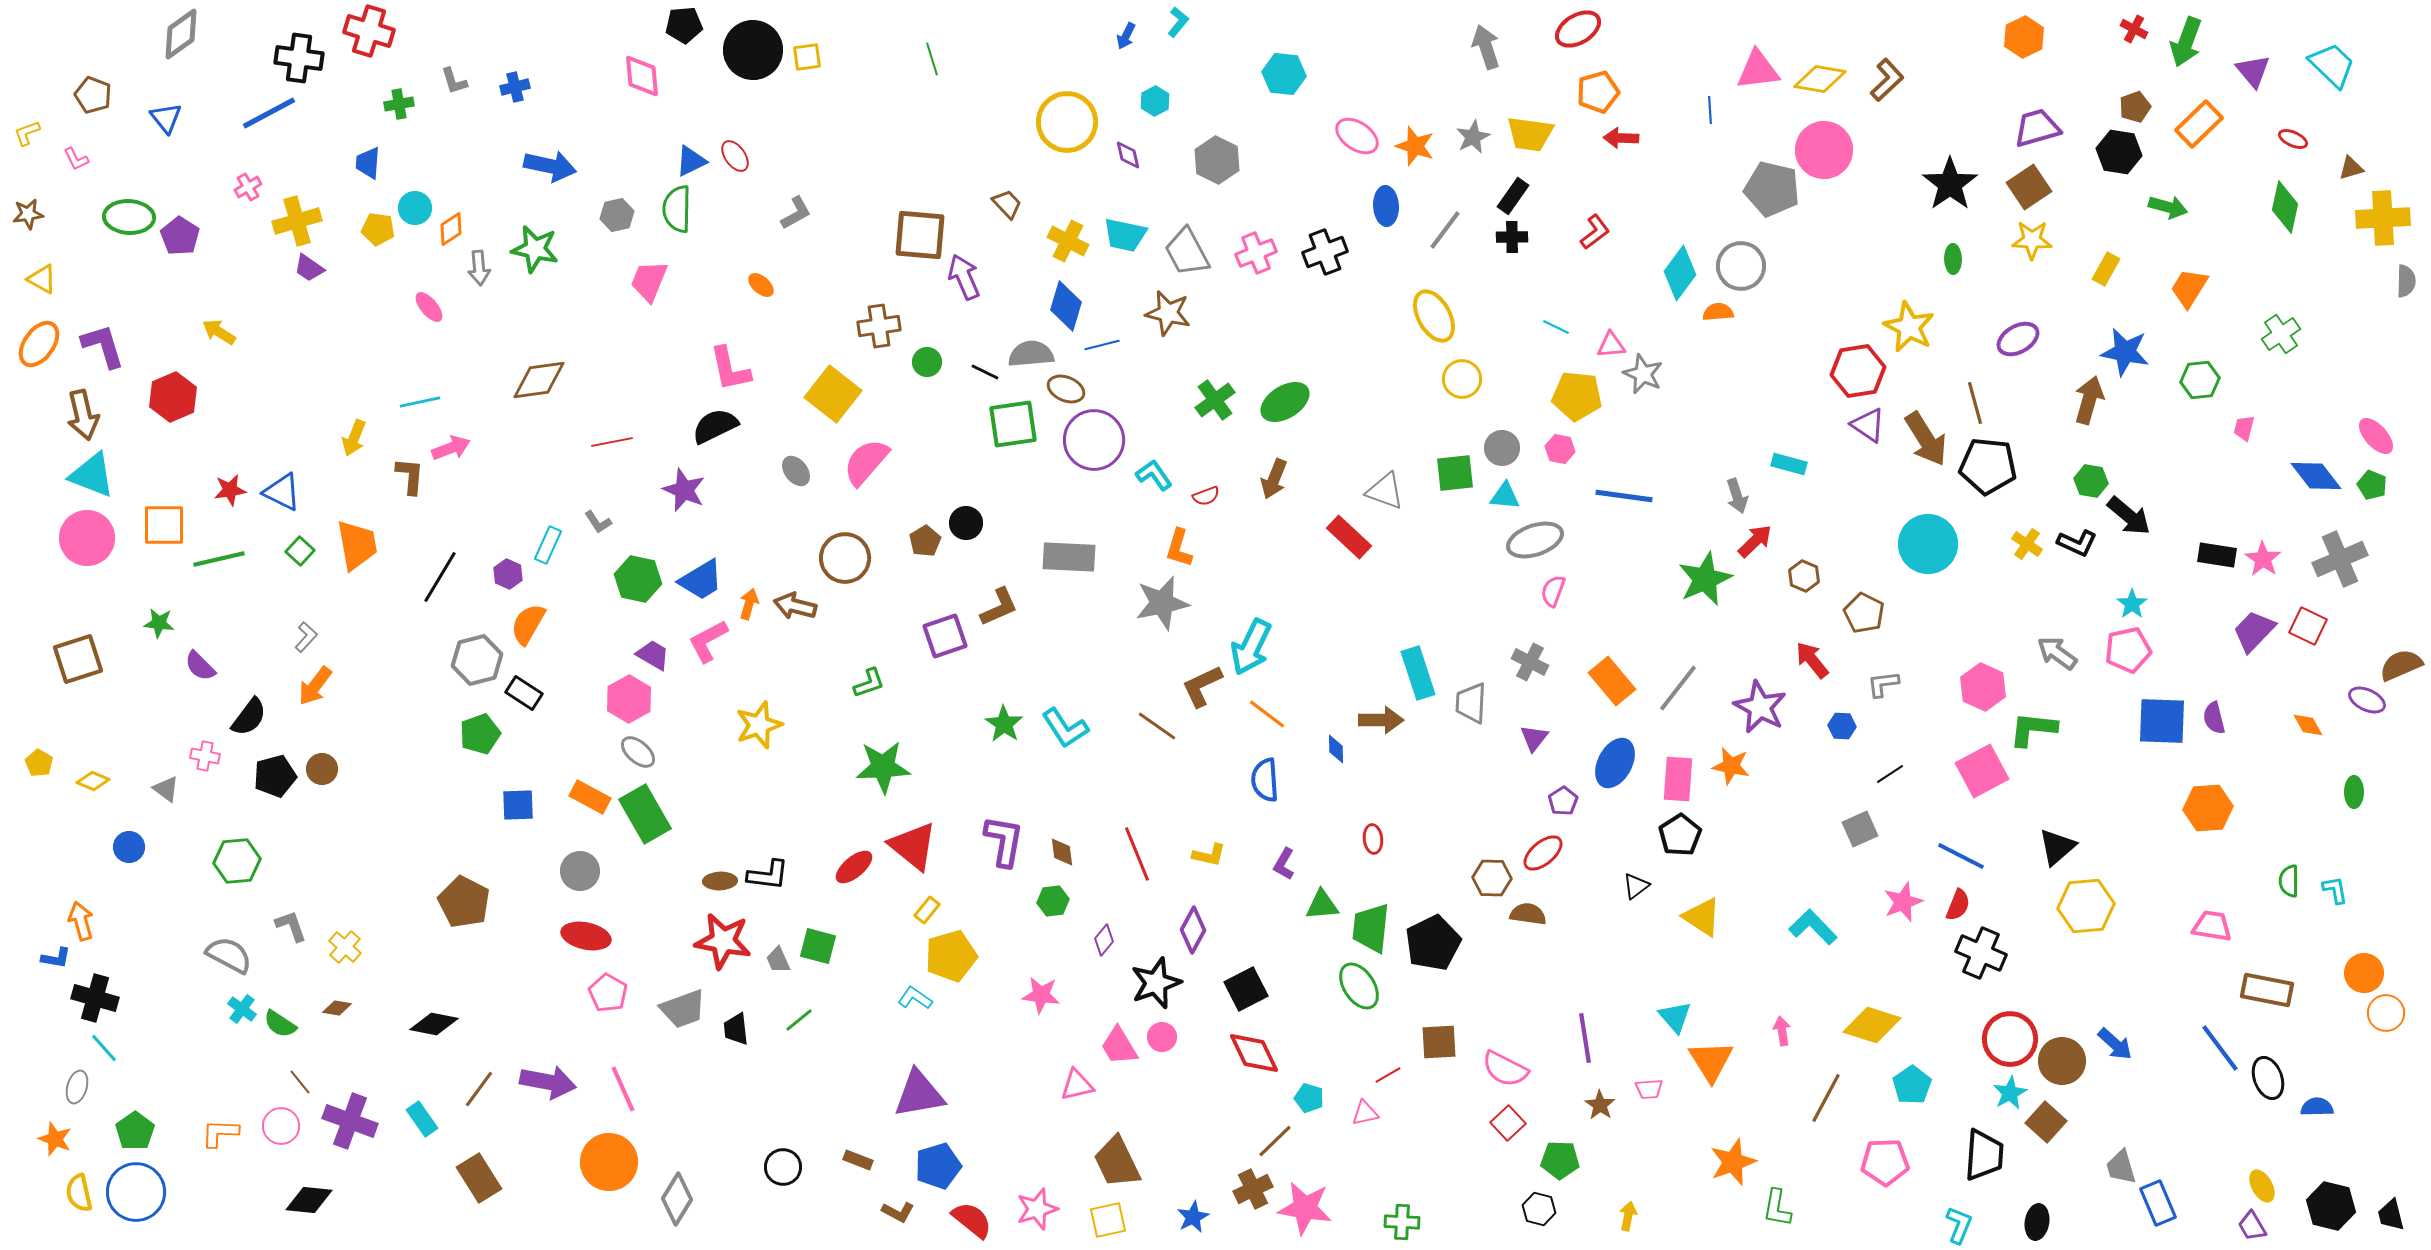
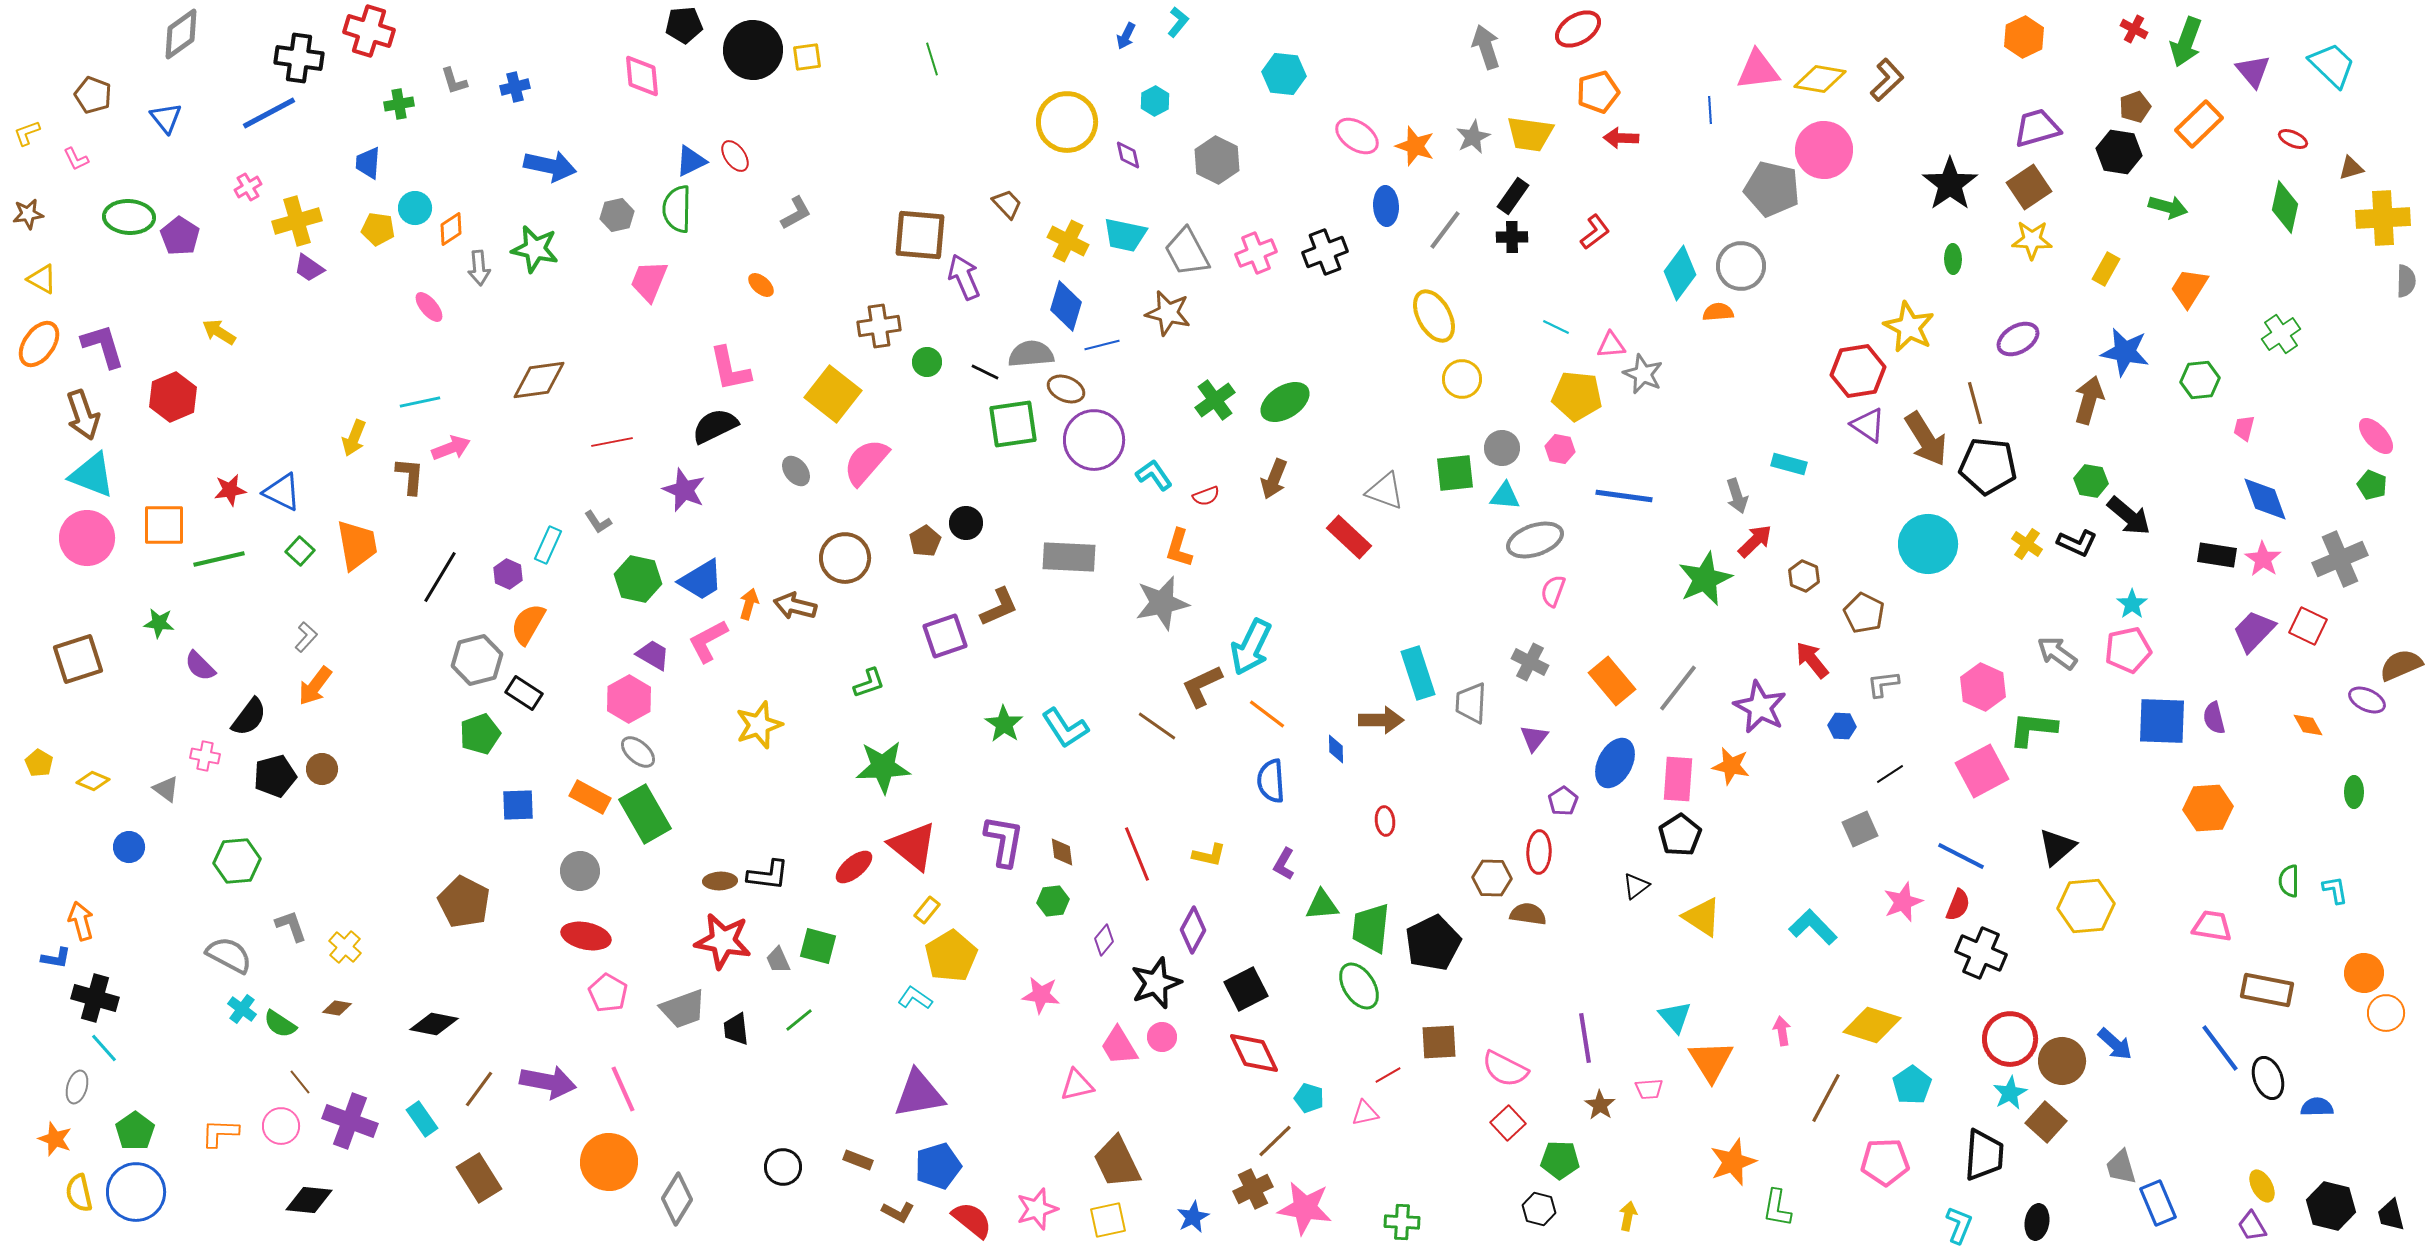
brown arrow at (83, 415): rotated 6 degrees counterclockwise
blue diamond at (2316, 476): moved 51 px left, 23 px down; rotated 18 degrees clockwise
blue semicircle at (1265, 780): moved 6 px right, 1 px down
red ellipse at (1373, 839): moved 12 px right, 18 px up
red ellipse at (1543, 853): moved 4 px left, 1 px up; rotated 48 degrees counterclockwise
yellow pentagon at (951, 956): rotated 15 degrees counterclockwise
